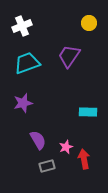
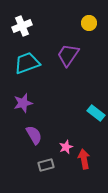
purple trapezoid: moved 1 px left, 1 px up
cyan rectangle: moved 8 px right, 1 px down; rotated 36 degrees clockwise
purple semicircle: moved 4 px left, 5 px up
gray rectangle: moved 1 px left, 1 px up
